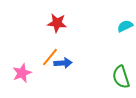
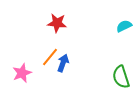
cyan semicircle: moved 1 px left
blue arrow: rotated 66 degrees counterclockwise
